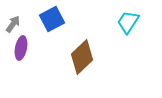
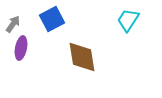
cyan trapezoid: moved 2 px up
brown diamond: rotated 56 degrees counterclockwise
